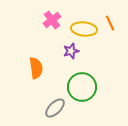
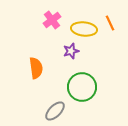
gray ellipse: moved 3 px down
